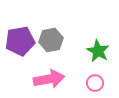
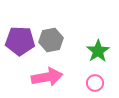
purple pentagon: rotated 12 degrees clockwise
green star: rotated 10 degrees clockwise
pink arrow: moved 2 px left, 2 px up
